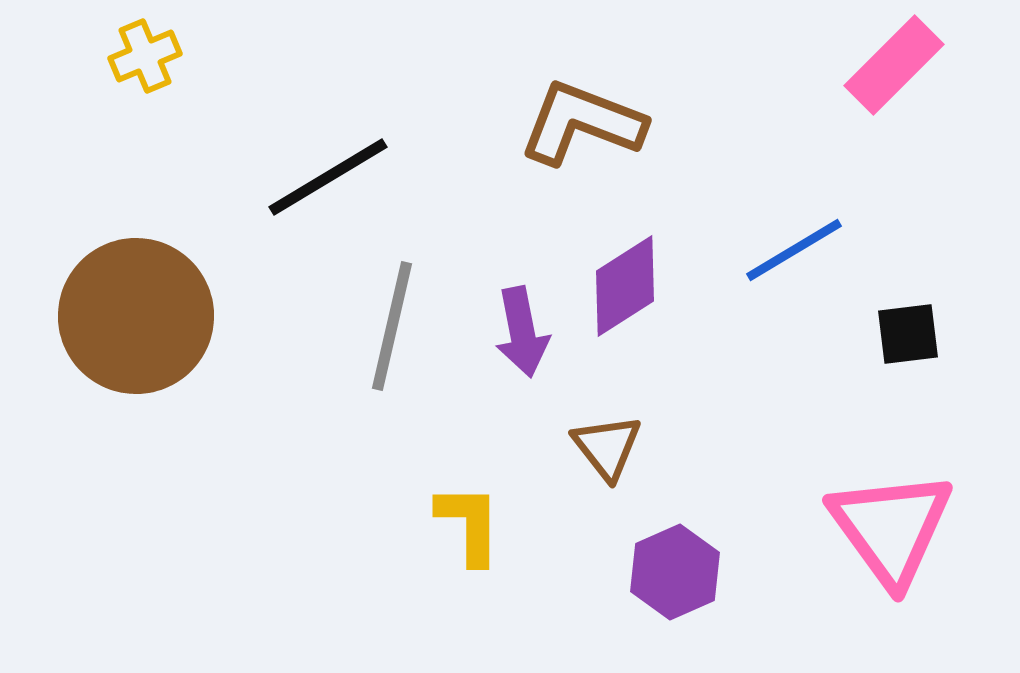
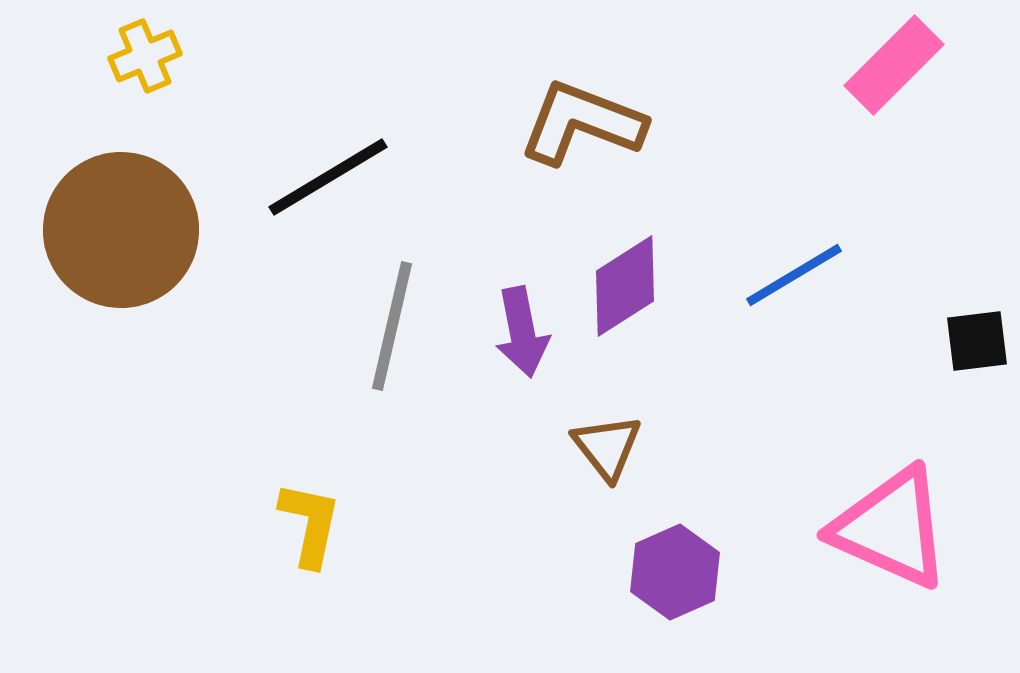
blue line: moved 25 px down
brown circle: moved 15 px left, 86 px up
black square: moved 69 px right, 7 px down
yellow L-shape: moved 159 px left; rotated 12 degrees clockwise
pink triangle: rotated 30 degrees counterclockwise
